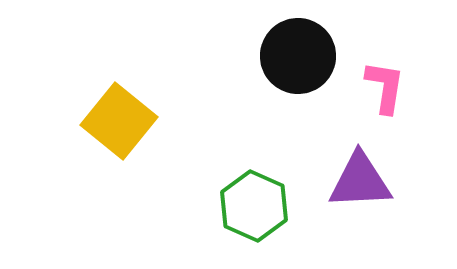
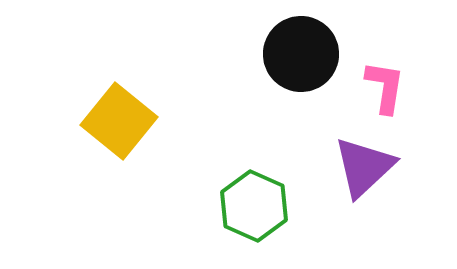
black circle: moved 3 px right, 2 px up
purple triangle: moved 4 px right, 14 px up; rotated 40 degrees counterclockwise
